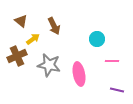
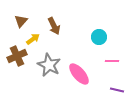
brown triangle: rotated 32 degrees clockwise
cyan circle: moved 2 px right, 2 px up
gray star: rotated 15 degrees clockwise
pink ellipse: rotated 30 degrees counterclockwise
